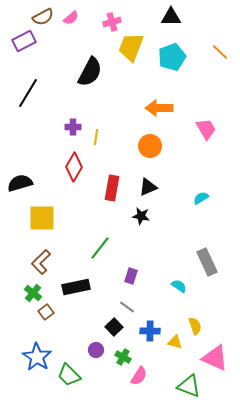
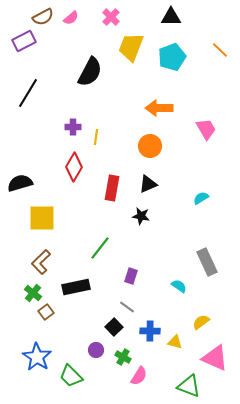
pink cross at (112, 22): moved 1 px left, 5 px up; rotated 30 degrees counterclockwise
orange line at (220, 52): moved 2 px up
black triangle at (148, 187): moved 3 px up
yellow semicircle at (195, 326): moved 6 px right, 4 px up; rotated 108 degrees counterclockwise
green trapezoid at (69, 375): moved 2 px right, 1 px down
